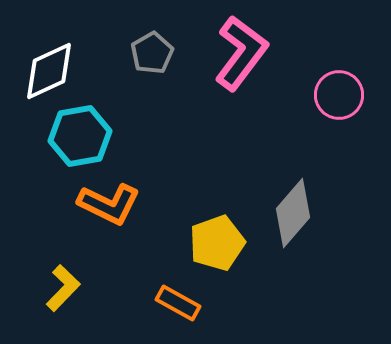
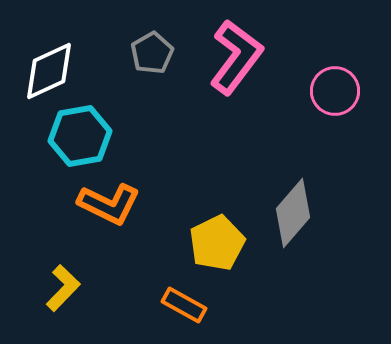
pink L-shape: moved 5 px left, 4 px down
pink circle: moved 4 px left, 4 px up
yellow pentagon: rotated 6 degrees counterclockwise
orange rectangle: moved 6 px right, 2 px down
